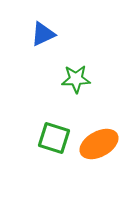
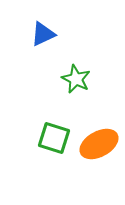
green star: rotated 28 degrees clockwise
